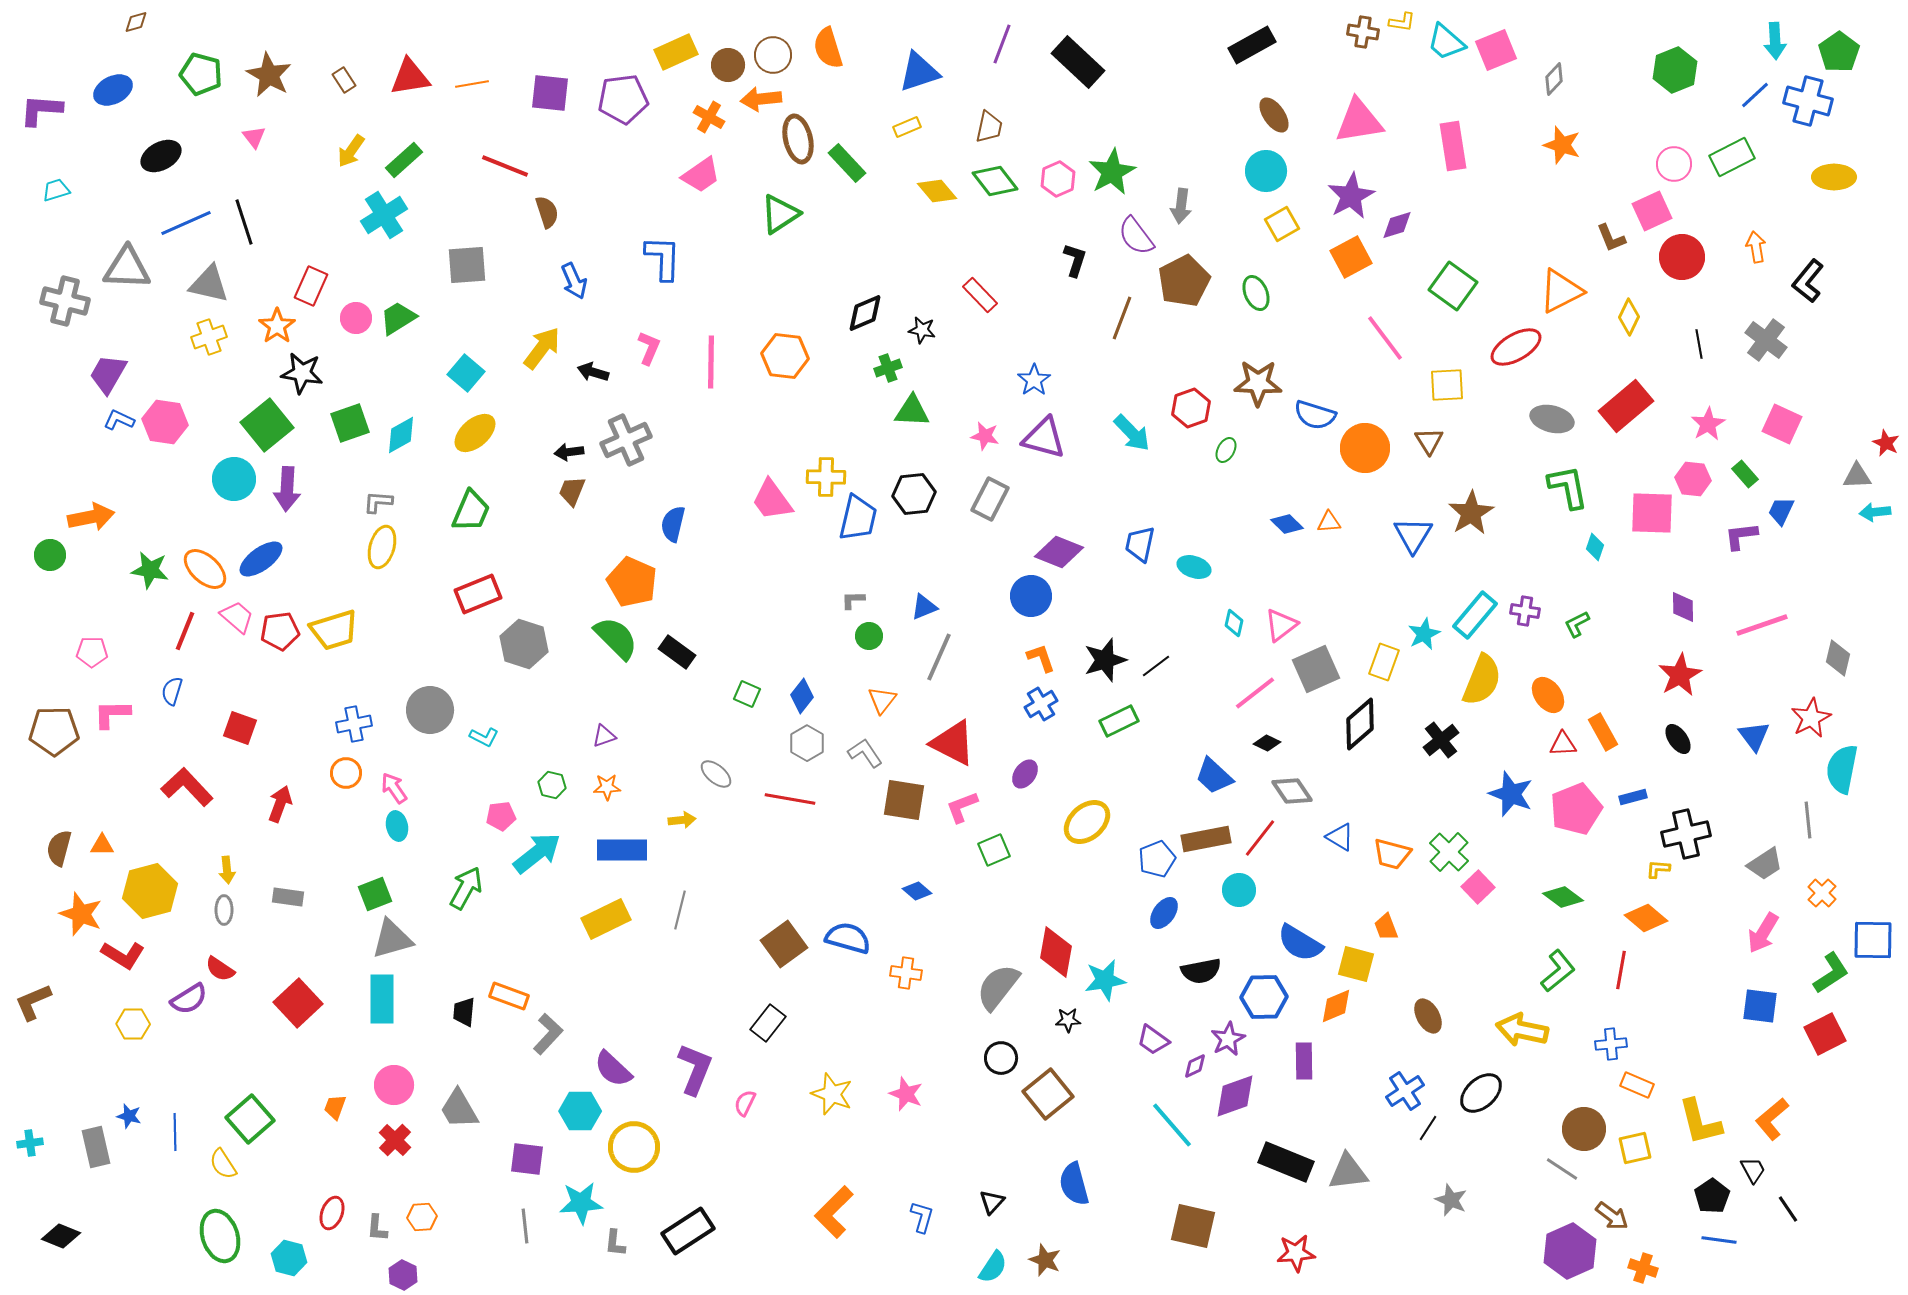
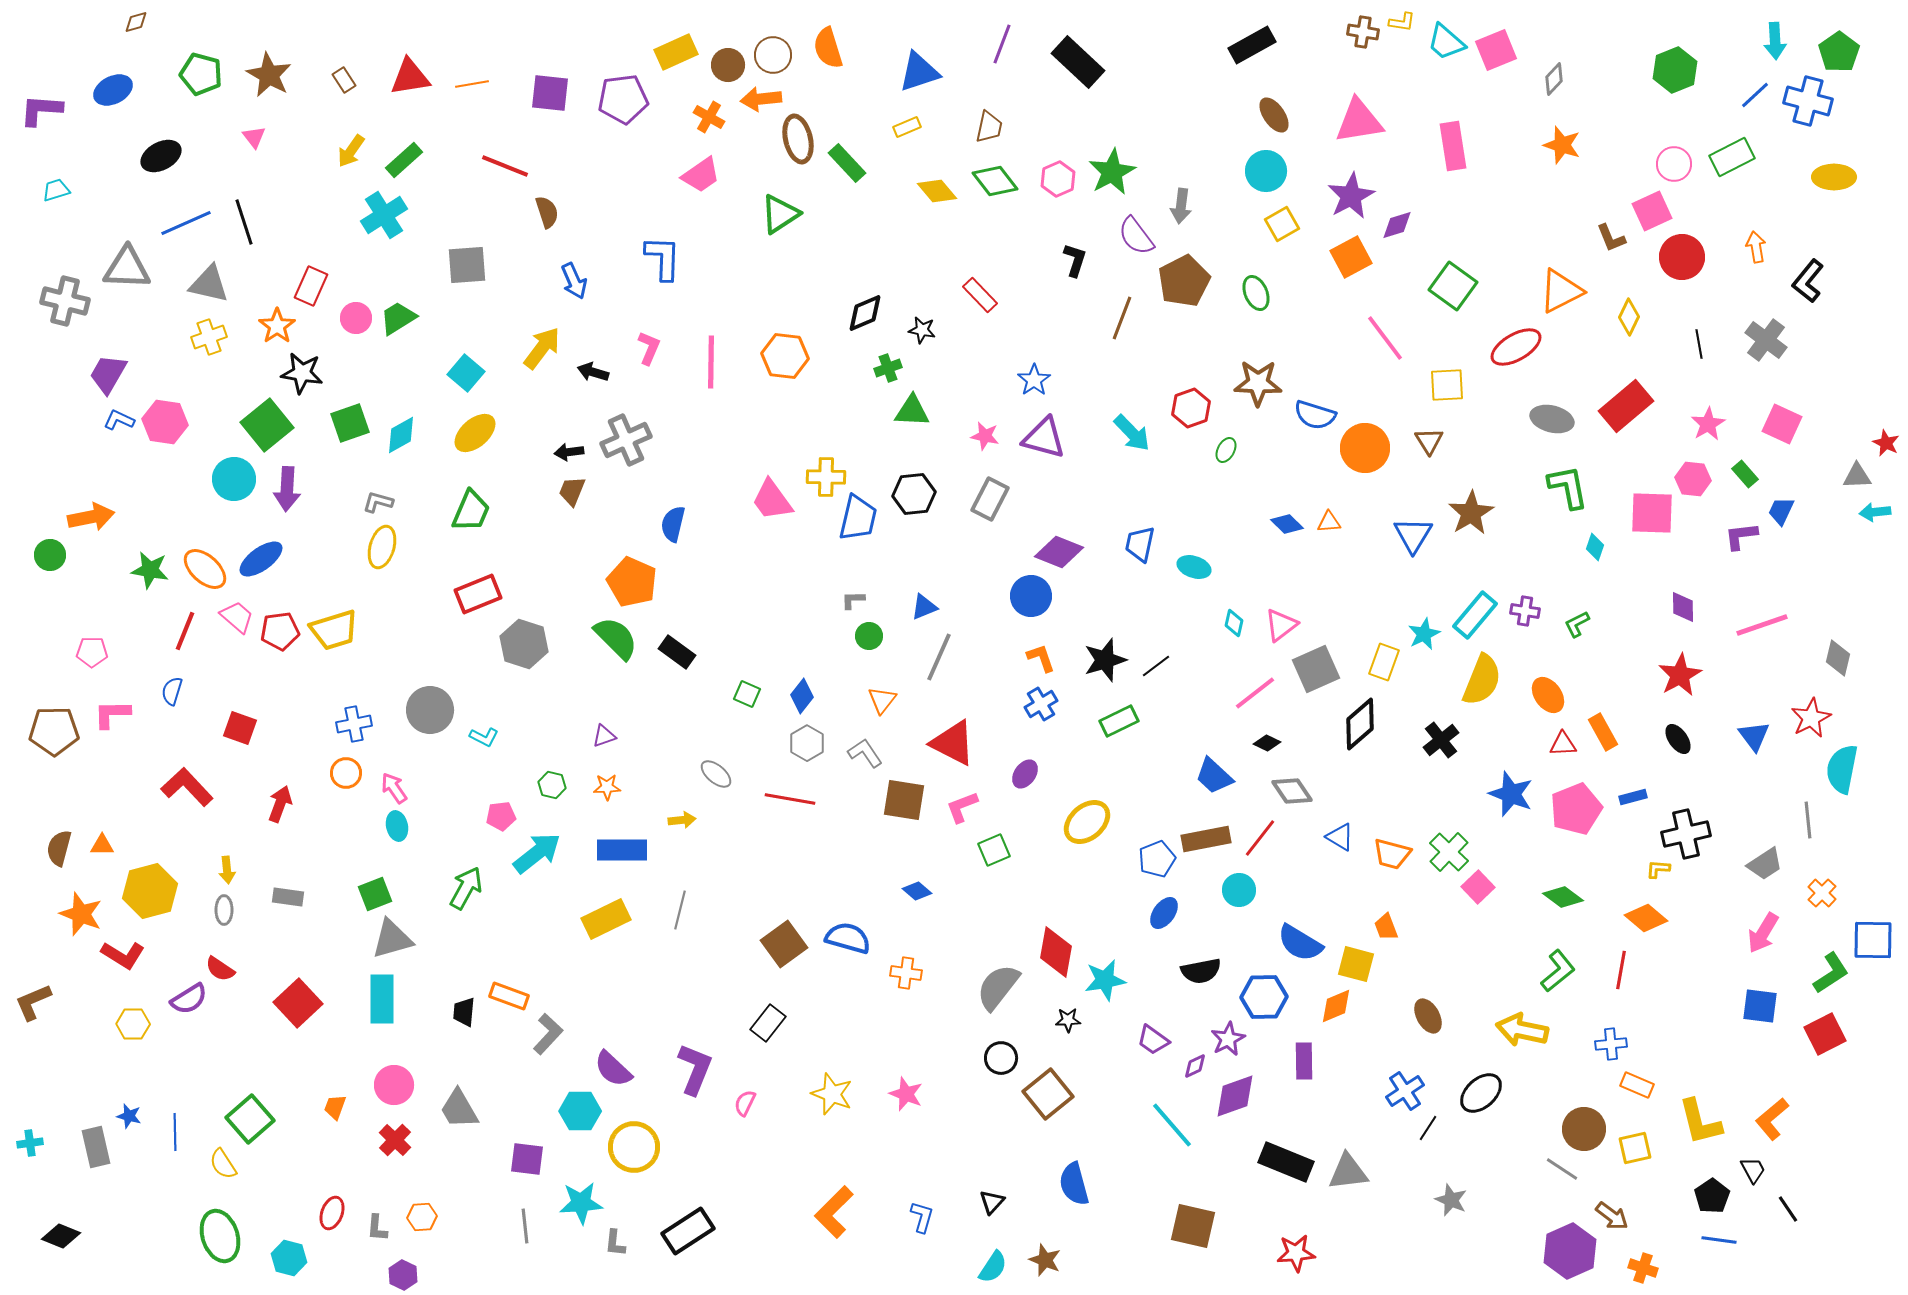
gray L-shape at (378, 502): rotated 12 degrees clockwise
